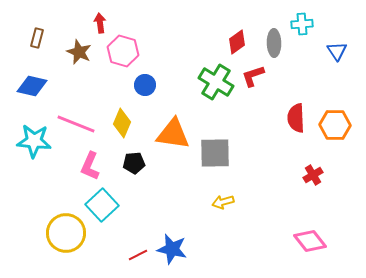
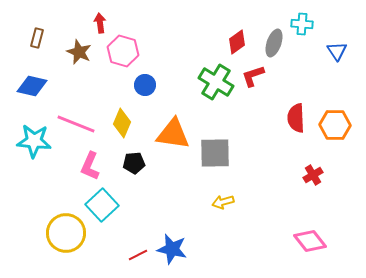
cyan cross: rotated 10 degrees clockwise
gray ellipse: rotated 20 degrees clockwise
